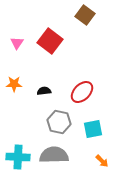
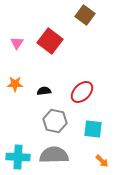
orange star: moved 1 px right
gray hexagon: moved 4 px left, 1 px up
cyan square: rotated 18 degrees clockwise
